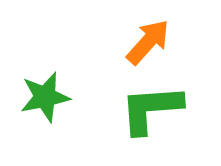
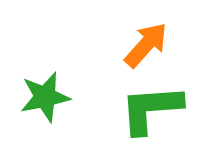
orange arrow: moved 2 px left, 3 px down
